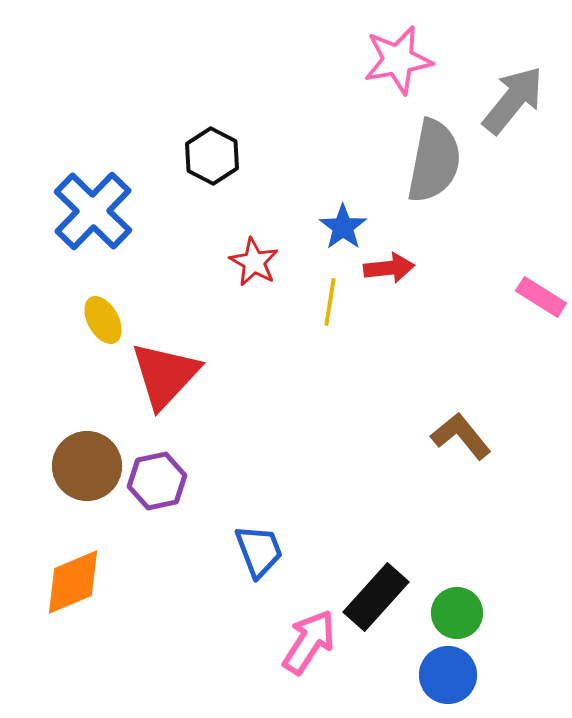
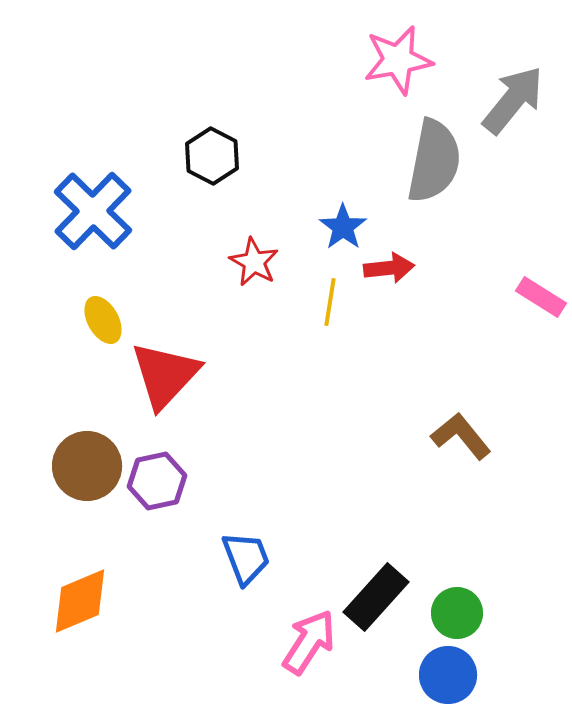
blue trapezoid: moved 13 px left, 7 px down
orange diamond: moved 7 px right, 19 px down
